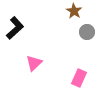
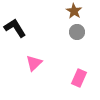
black L-shape: rotated 80 degrees counterclockwise
gray circle: moved 10 px left
